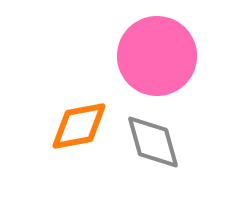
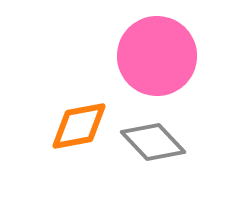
gray diamond: rotated 28 degrees counterclockwise
